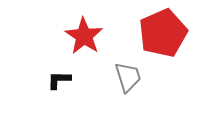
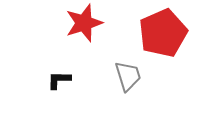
red star: moved 13 px up; rotated 21 degrees clockwise
gray trapezoid: moved 1 px up
